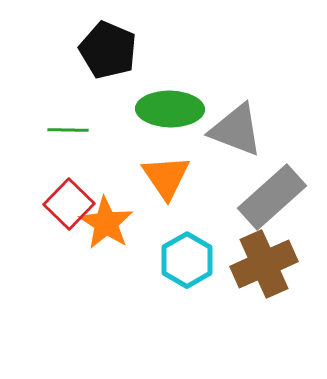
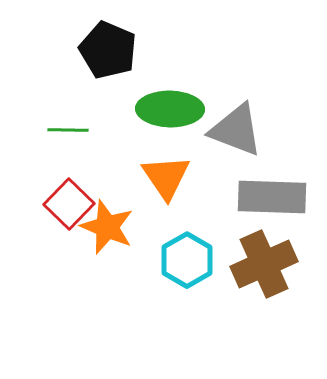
gray rectangle: rotated 44 degrees clockwise
orange star: moved 1 px right, 4 px down; rotated 10 degrees counterclockwise
